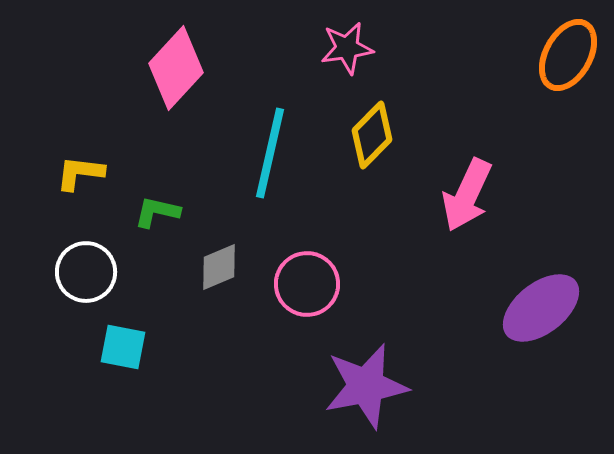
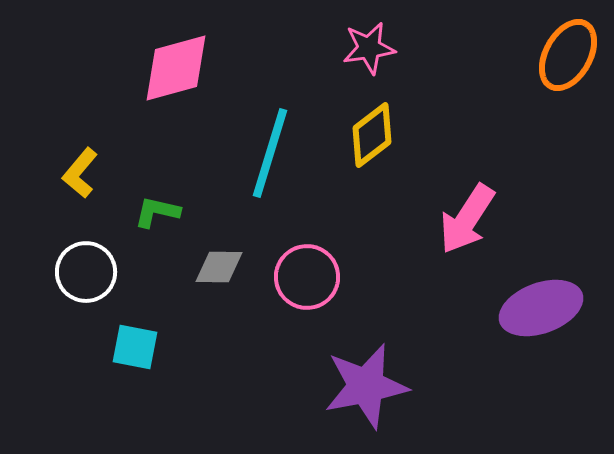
pink star: moved 22 px right
pink diamond: rotated 32 degrees clockwise
yellow diamond: rotated 8 degrees clockwise
cyan line: rotated 4 degrees clockwise
yellow L-shape: rotated 57 degrees counterclockwise
pink arrow: moved 24 px down; rotated 8 degrees clockwise
gray diamond: rotated 24 degrees clockwise
pink circle: moved 7 px up
purple ellipse: rotated 18 degrees clockwise
cyan square: moved 12 px right
